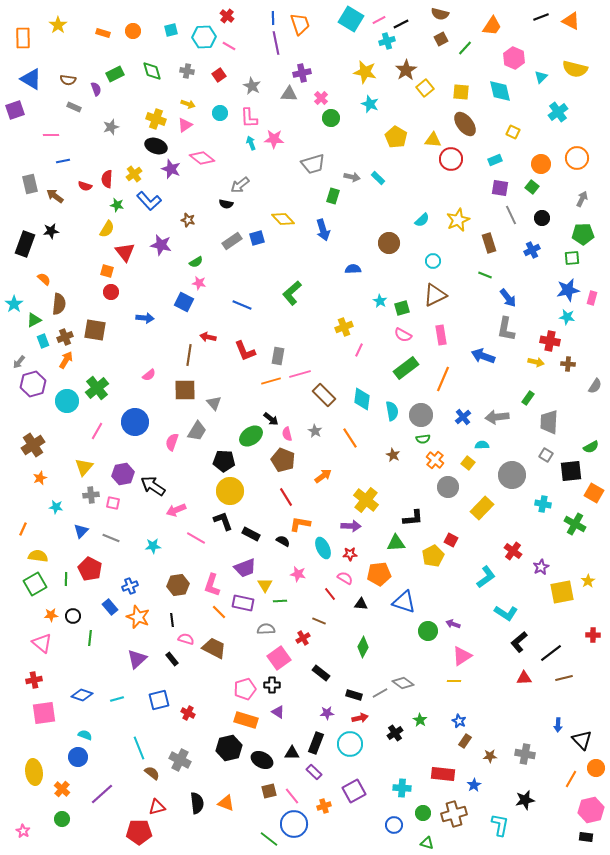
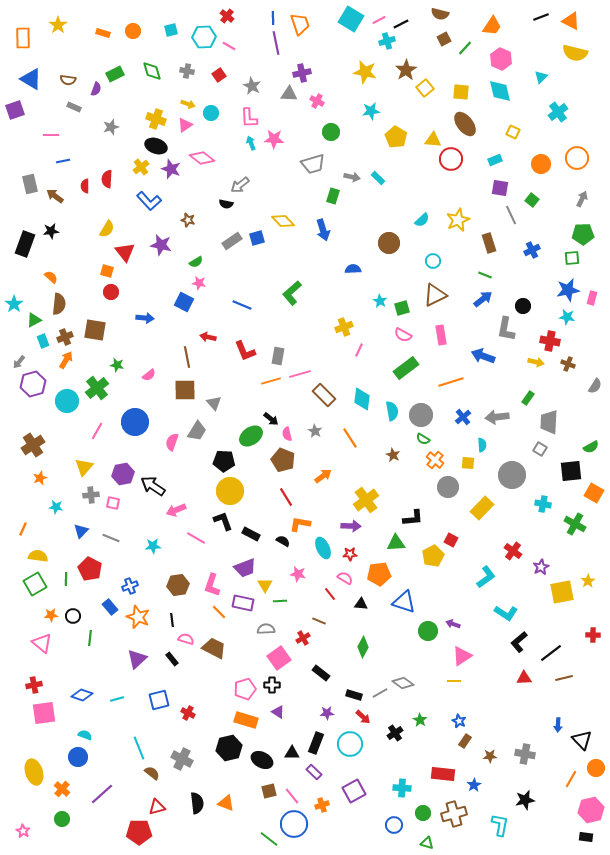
brown square at (441, 39): moved 3 px right
pink hexagon at (514, 58): moved 13 px left, 1 px down
yellow semicircle at (575, 69): moved 16 px up
purple semicircle at (96, 89): rotated 40 degrees clockwise
pink cross at (321, 98): moved 4 px left, 3 px down; rotated 16 degrees counterclockwise
cyan star at (370, 104): moved 1 px right, 7 px down; rotated 30 degrees counterclockwise
cyan circle at (220, 113): moved 9 px left
green circle at (331, 118): moved 14 px down
yellow cross at (134, 174): moved 7 px right, 7 px up
red semicircle at (85, 186): rotated 72 degrees clockwise
green square at (532, 187): moved 13 px down
green star at (117, 205): moved 160 px down
black circle at (542, 218): moved 19 px left, 88 px down
yellow diamond at (283, 219): moved 2 px down
orange semicircle at (44, 279): moved 7 px right, 2 px up
blue arrow at (508, 298): moved 25 px left, 1 px down; rotated 90 degrees counterclockwise
brown line at (189, 355): moved 2 px left, 2 px down; rotated 20 degrees counterclockwise
brown cross at (568, 364): rotated 16 degrees clockwise
orange line at (443, 379): moved 8 px right, 3 px down; rotated 50 degrees clockwise
green semicircle at (423, 439): rotated 40 degrees clockwise
cyan semicircle at (482, 445): rotated 88 degrees clockwise
gray square at (546, 455): moved 6 px left, 6 px up
yellow square at (468, 463): rotated 32 degrees counterclockwise
yellow cross at (366, 500): rotated 15 degrees clockwise
red cross at (34, 680): moved 5 px down
red arrow at (360, 718): moved 3 px right, 1 px up; rotated 56 degrees clockwise
gray cross at (180, 760): moved 2 px right, 1 px up
yellow ellipse at (34, 772): rotated 10 degrees counterclockwise
orange cross at (324, 806): moved 2 px left, 1 px up
